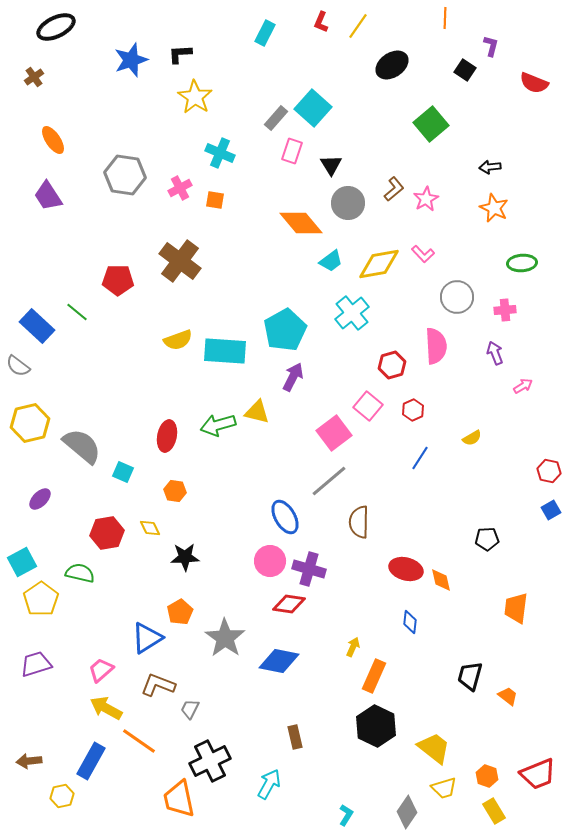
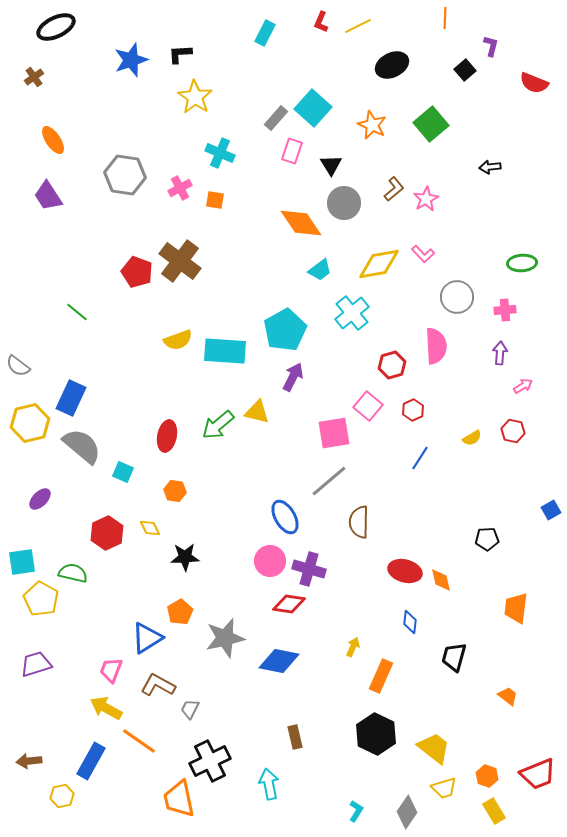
yellow line at (358, 26): rotated 28 degrees clockwise
black ellipse at (392, 65): rotated 8 degrees clockwise
black square at (465, 70): rotated 15 degrees clockwise
gray circle at (348, 203): moved 4 px left
orange star at (494, 208): moved 122 px left, 83 px up
orange diamond at (301, 223): rotated 6 degrees clockwise
cyan trapezoid at (331, 261): moved 11 px left, 9 px down
red pentagon at (118, 280): moved 19 px right, 8 px up; rotated 20 degrees clockwise
blue rectangle at (37, 326): moved 34 px right, 72 px down; rotated 72 degrees clockwise
purple arrow at (495, 353): moved 5 px right; rotated 25 degrees clockwise
green arrow at (218, 425): rotated 24 degrees counterclockwise
pink square at (334, 433): rotated 28 degrees clockwise
red hexagon at (549, 471): moved 36 px left, 40 px up
red hexagon at (107, 533): rotated 16 degrees counterclockwise
cyan square at (22, 562): rotated 20 degrees clockwise
red ellipse at (406, 569): moved 1 px left, 2 px down
green semicircle at (80, 573): moved 7 px left
yellow pentagon at (41, 599): rotated 8 degrees counterclockwise
gray star at (225, 638): rotated 24 degrees clockwise
pink trapezoid at (101, 670): moved 10 px right; rotated 28 degrees counterclockwise
orange rectangle at (374, 676): moved 7 px right
black trapezoid at (470, 676): moved 16 px left, 19 px up
brown L-shape at (158, 685): rotated 8 degrees clockwise
black hexagon at (376, 726): moved 8 px down
cyan arrow at (269, 784): rotated 40 degrees counterclockwise
cyan L-shape at (346, 815): moved 10 px right, 4 px up
